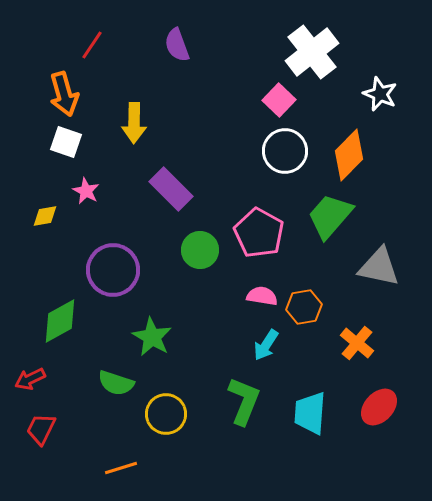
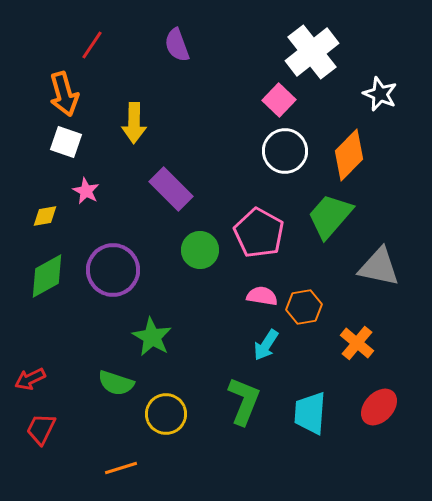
green diamond: moved 13 px left, 45 px up
